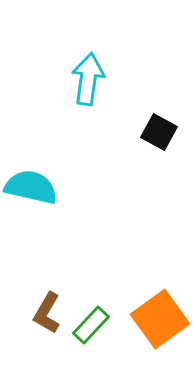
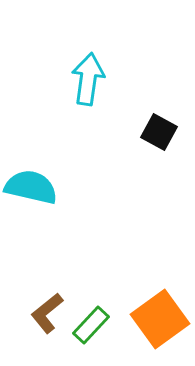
brown L-shape: rotated 21 degrees clockwise
